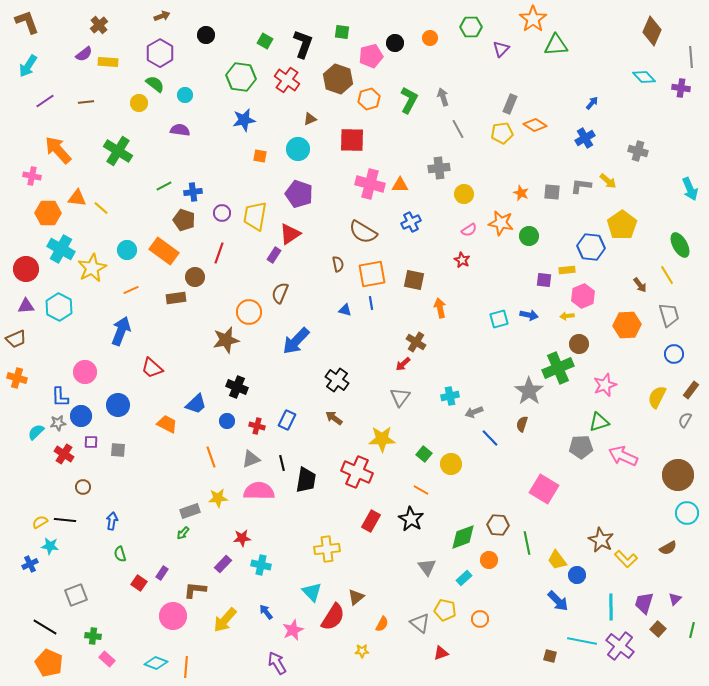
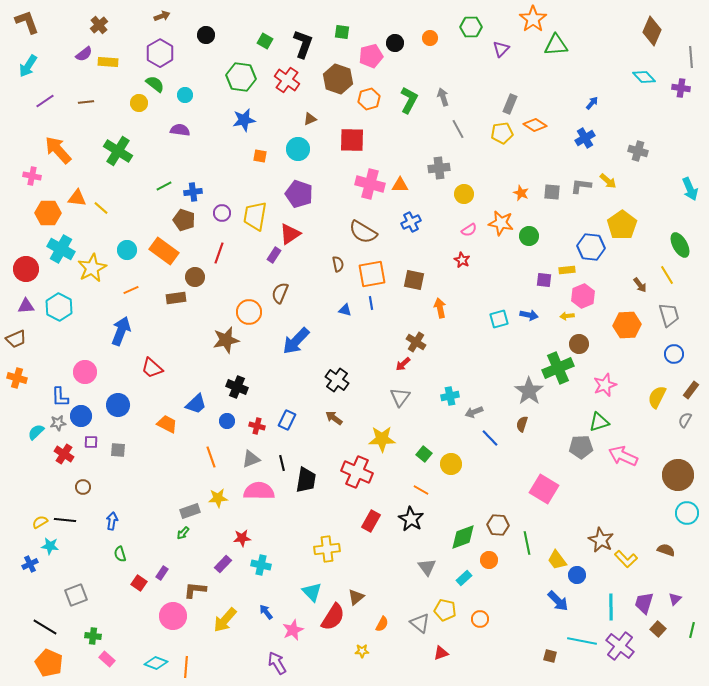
brown semicircle at (668, 548): moved 2 px left, 2 px down; rotated 132 degrees counterclockwise
